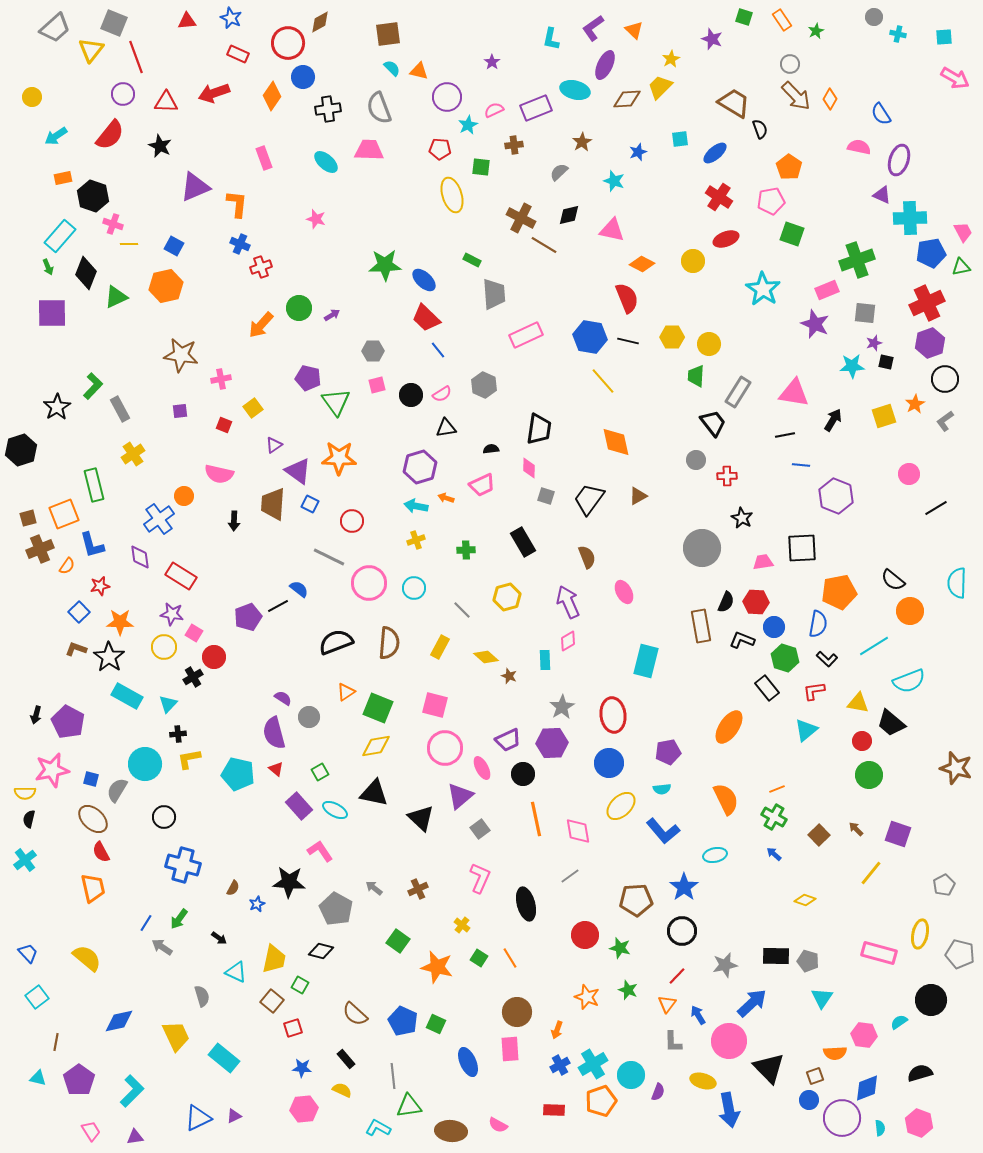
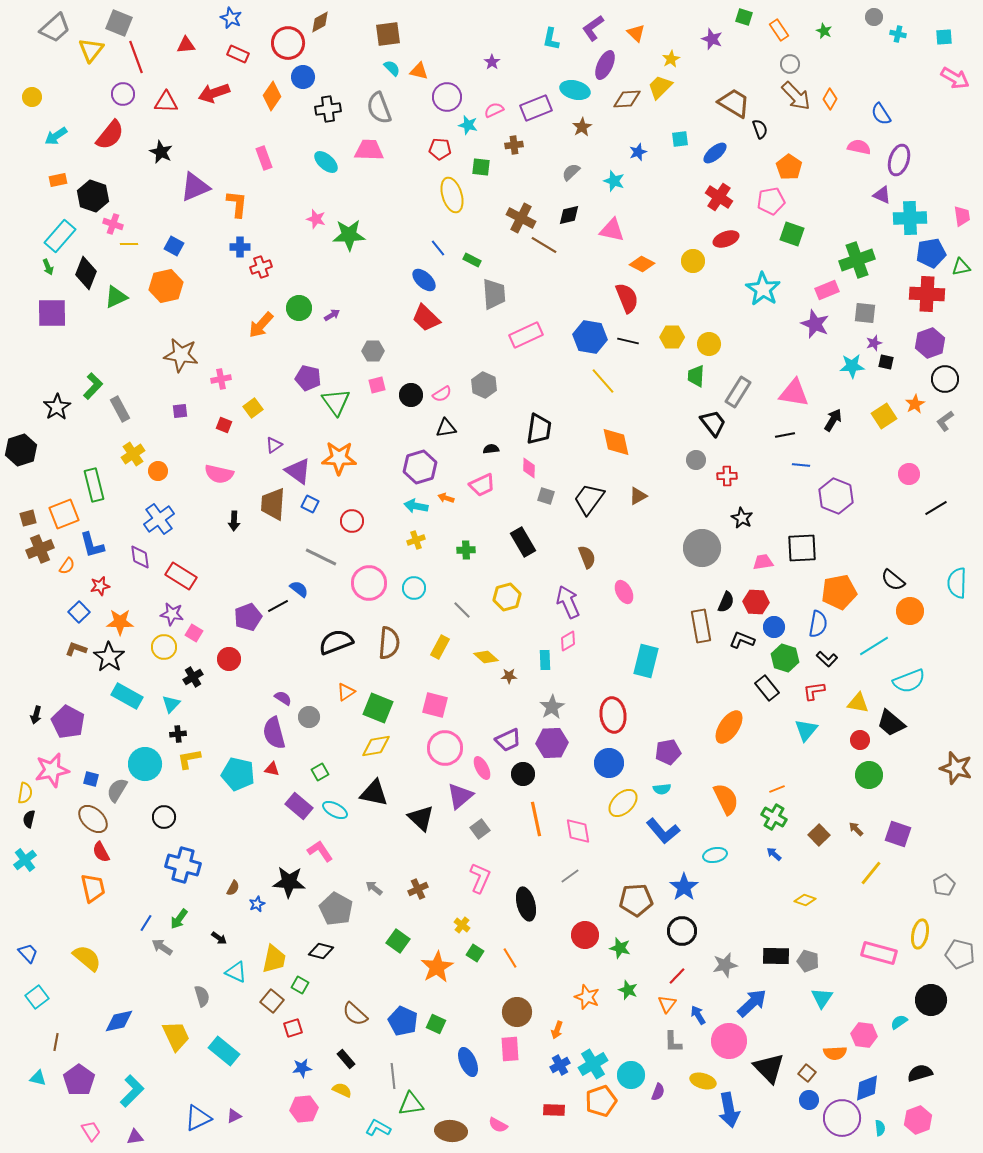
orange rectangle at (782, 20): moved 3 px left, 10 px down
red triangle at (187, 21): moved 1 px left, 24 px down
gray square at (114, 23): moved 5 px right
orange triangle at (634, 30): moved 2 px right, 3 px down
green star at (816, 31): moved 8 px right; rotated 21 degrees counterclockwise
cyan star at (468, 125): rotated 30 degrees counterclockwise
brown star at (582, 142): moved 15 px up
black star at (160, 146): moved 1 px right, 6 px down
gray semicircle at (559, 172): moved 12 px right
orange rectangle at (63, 178): moved 5 px left, 2 px down
pink trapezoid at (963, 232): moved 1 px left, 16 px up; rotated 20 degrees clockwise
blue cross at (240, 244): moved 3 px down; rotated 24 degrees counterclockwise
green star at (385, 265): moved 36 px left, 30 px up
red cross at (927, 303): moved 9 px up; rotated 28 degrees clockwise
blue line at (438, 350): moved 102 px up
yellow square at (884, 416): rotated 15 degrees counterclockwise
orange circle at (184, 496): moved 26 px left, 25 px up
gray line at (329, 557): moved 8 px left
red circle at (214, 657): moved 15 px right, 2 px down
brown star at (509, 676): rotated 21 degrees counterclockwise
cyan triangle at (168, 704): moved 3 px right
gray star at (562, 707): moved 10 px left
cyan triangle at (806, 730): rotated 10 degrees counterclockwise
red circle at (862, 741): moved 2 px left, 1 px up
red triangle at (276, 769): moved 4 px left; rotated 28 degrees counterclockwise
yellow semicircle at (25, 793): rotated 80 degrees counterclockwise
purple rectangle at (299, 806): rotated 8 degrees counterclockwise
yellow ellipse at (621, 806): moved 2 px right, 3 px up
green square at (479, 958): moved 4 px left, 5 px up
orange star at (437, 967): rotated 28 degrees clockwise
cyan rectangle at (224, 1058): moved 7 px up
blue star at (302, 1068): rotated 12 degrees counterclockwise
brown square at (815, 1076): moved 8 px left, 3 px up; rotated 30 degrees counterclockwise
green triangle at (409, 1106): moved 2 px right, 2 px up
pink hexagon at (919, 1123): moved 1 px left, 3 px up; rotated 20 degrees clockwise
